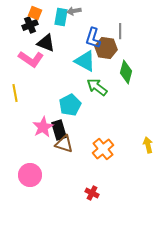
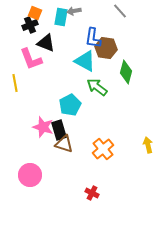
gray line: moved 20 px up; rotated 42 degrees counterclockwise
blue L-shape: rotated 10 degrees counterclockwise
pink L-shape: rotated 35 degrees clockwise
yellow line: moved 10 px up
pink star: rotated 25 degrees counterclockwise
